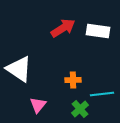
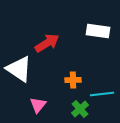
red arrow: moved 16 px left, 15 px down
